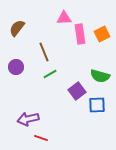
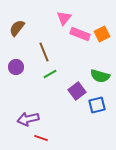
pink triangle: rotated 49 degrees counterclockwise
pink rectangle: rotated 60 degrees counterclockwise
blue square: rotated 12 degrees counterclockwise
